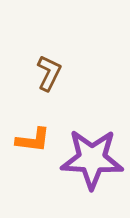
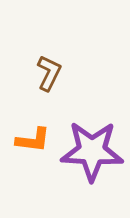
purple star: moved 8 px up
